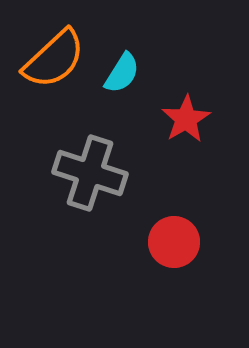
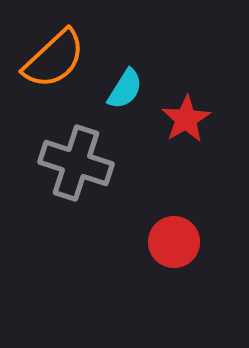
cyan semicircle: moved 3 px right, 16 px down
gray cross: moved 14 px left, 10 px up
